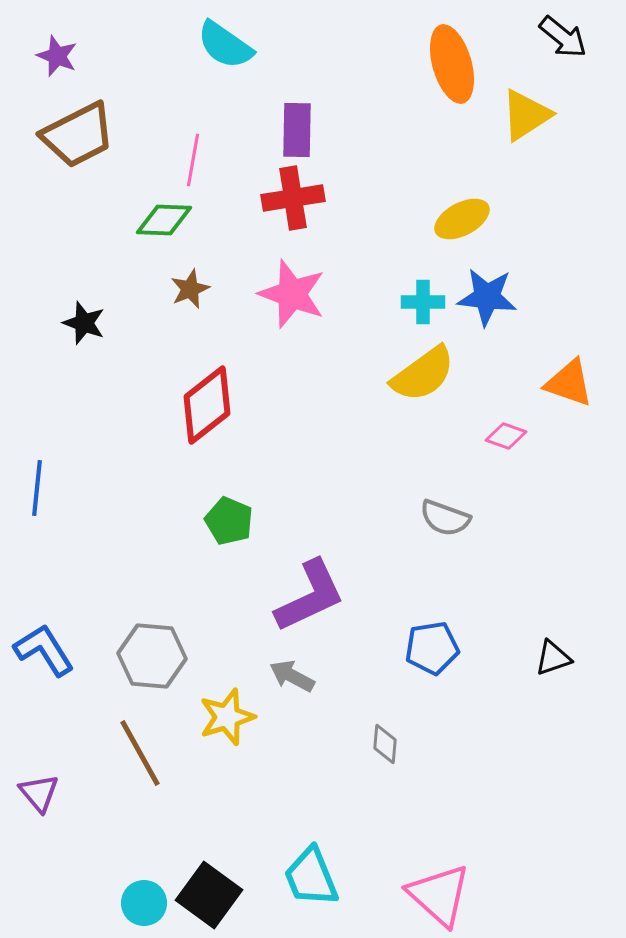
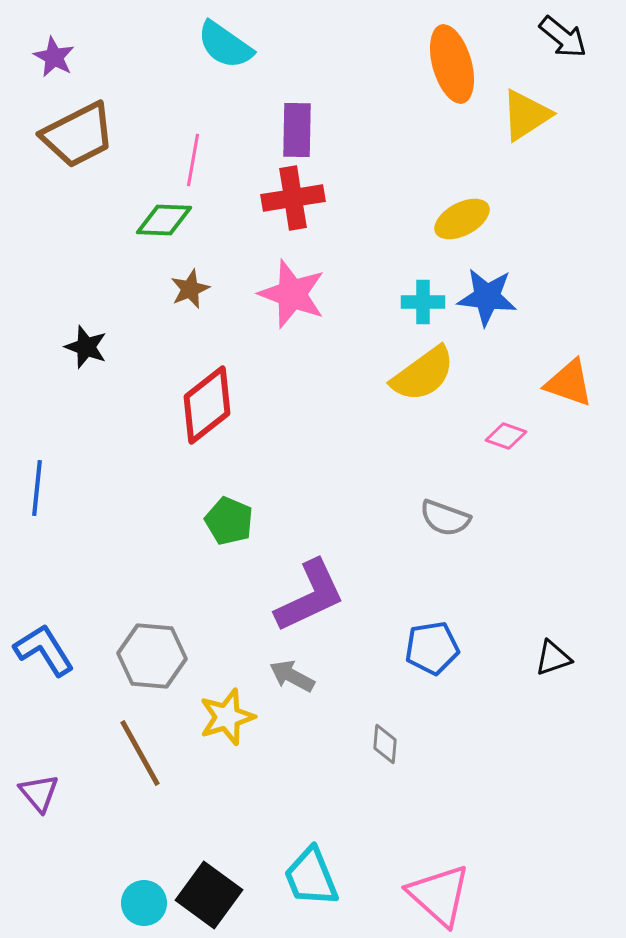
purple star: moved 3 px left, 1 px down; rotated 6 degrees clockwise
black star: moved 2 px right, 24 px down
